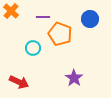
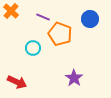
purple line: rotated 24 degrees clockwise
red arrow: moved 2 px left
